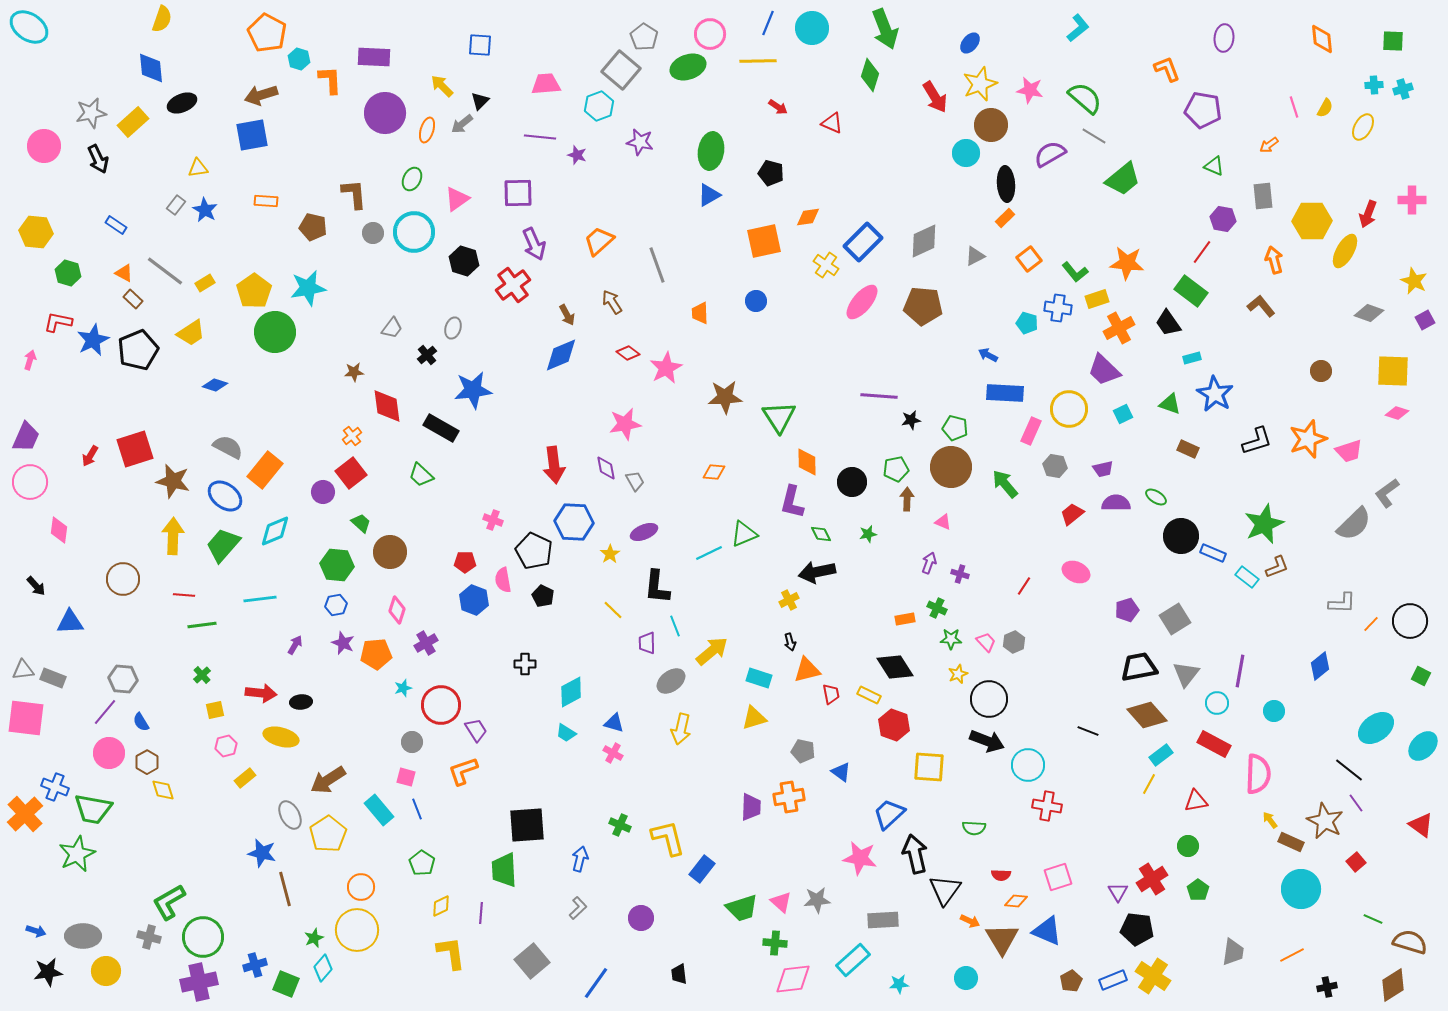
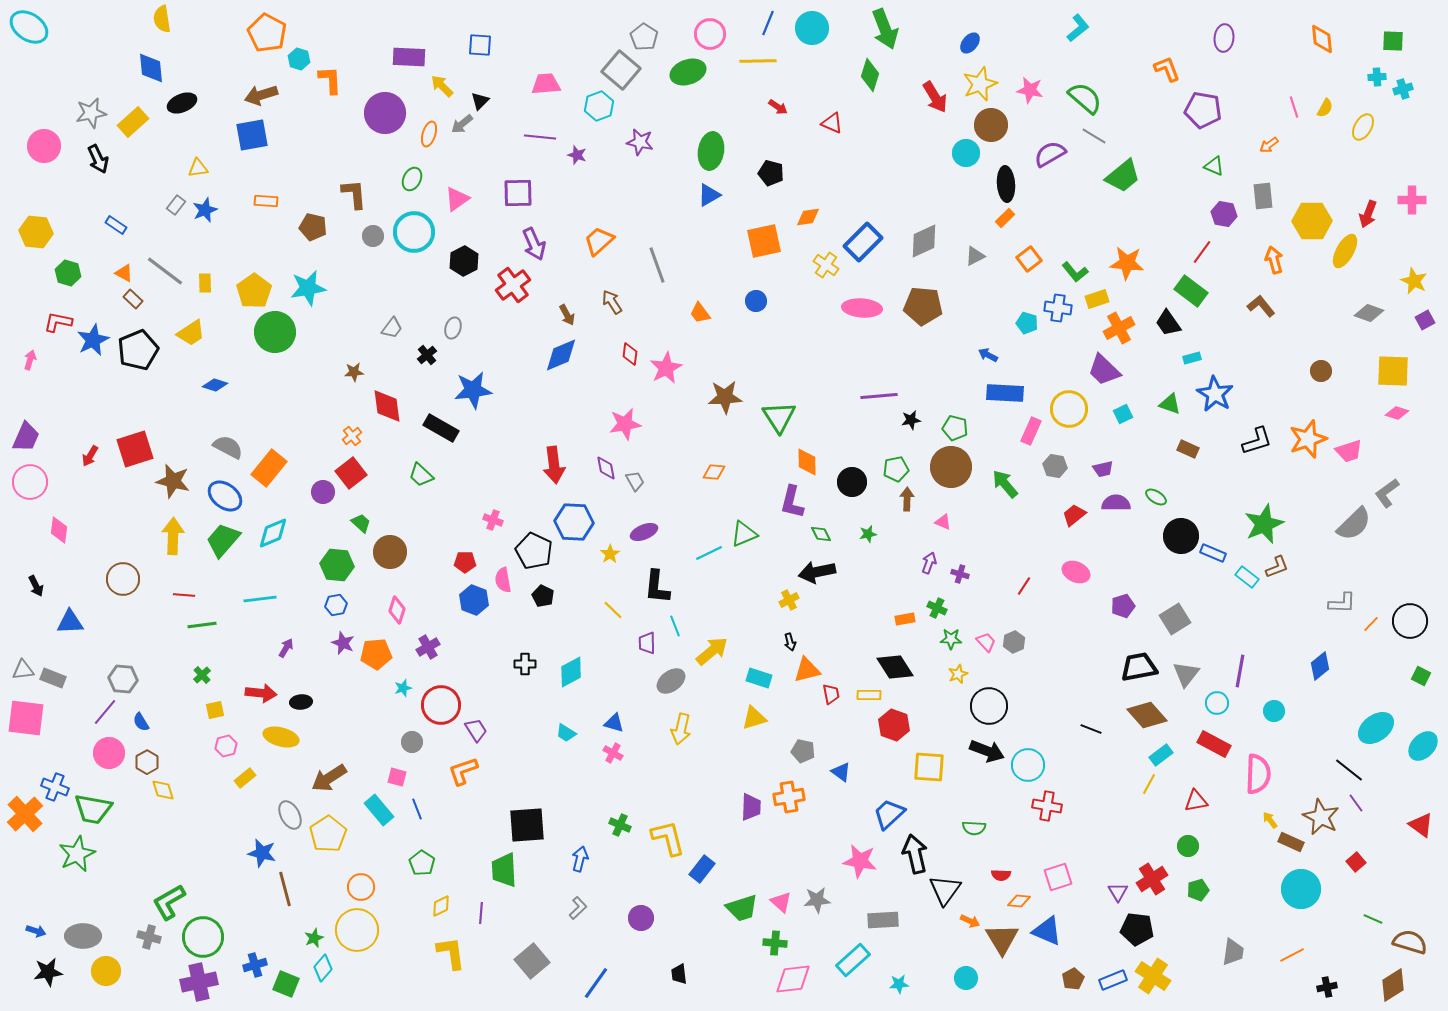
yellow semicircle at (162, 19): rotated 152 degrees clockwise
purple rectangle at (374, 57): moved 35 px right
green ellipse at (688, 67): moved 5 px down
cyan cross at (1374, 85): moved 3 px right, 8 px up
orange ellipse at (427, 130): moved 2 px right, 4 px down
green trapezoid at (1123, 179): moved 3 px up
blue star at (205, 210): rotated 20 degrees clockwise
purple hexagon at (1223, 219): moved 1 px right, 5 px up
gray circle at (373, 233): moved 3 px down
black hexagon at (464, 261): rotated 16 degrees clockwise
yellow rectangle at (205, 283): rotated 60 degrees counterclockwise
pink ellipse at (862, 302): moved 6 px down; rotated 54 degrees clockwise
orange trapezoid at (700, 313): rotated 35 degrees counterclockwise
red diamond at (628, 353): moved 2 px right, 1 px down; rotated 60 degrees clockwise
purple line at (879, 396): rotated 9 degrees counterclockwise
orange rectangle at (265, 470): moved 4 px right, 2 px up
red trapezoid at (1072, 514): moved 2 px right, 1 px down
cyan diamond at (275, 531): moved 2 px left, 2 px down
green trapezoid at (223, 545): moved 5 px up
black arrow at (36, 586): rotated 15 degrees clockwise
purple pentagon at (1127, 610): moved 4 px left, 4 px up
purple cross at (426, 643): moved 2 px right, 4 px down
purple arrow at (295, 645): moved 9 px left, 3 px down
cyan diamond at (571, 692): moved 20 px up
yellow rectangle at (869, 695): rotated 25 degrees counterclockwise
black circle at (989, 699): moved 7 px down
black line at (1088, 731): moved 3 px right, 2 px up
black arrow at (987, 741): moved 10 px down
pink square at (406, 777): moved 9 px left
brown arrow at (328, 780): moved 1 px right, 2 px up
brown star at (1325, 821): moved 4 px left, 4 px up
pink star at (860, 858): moved 3 px down
green pentagon at (1198, 890): rotated 20 degrees clockwise
orange diamond at (1016, 901): moved 3 px right
brown pentagon at (1071, 981): moved 2 px right, 2 px up
